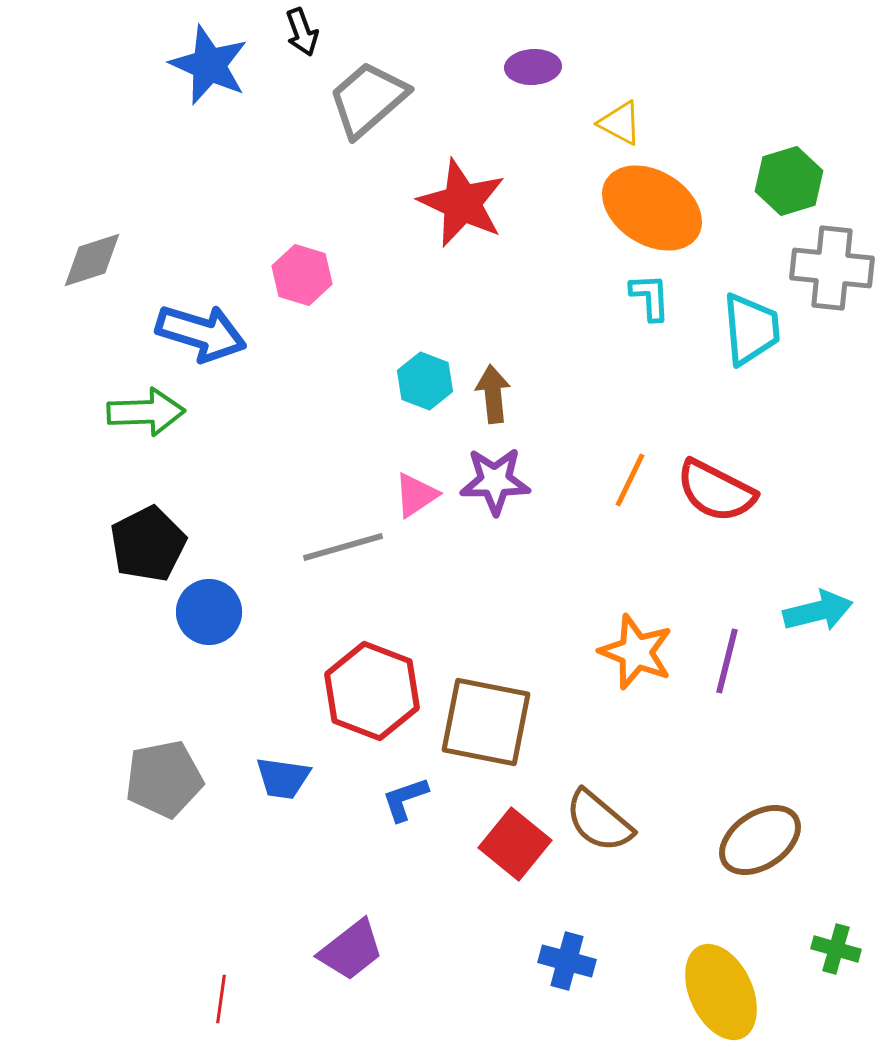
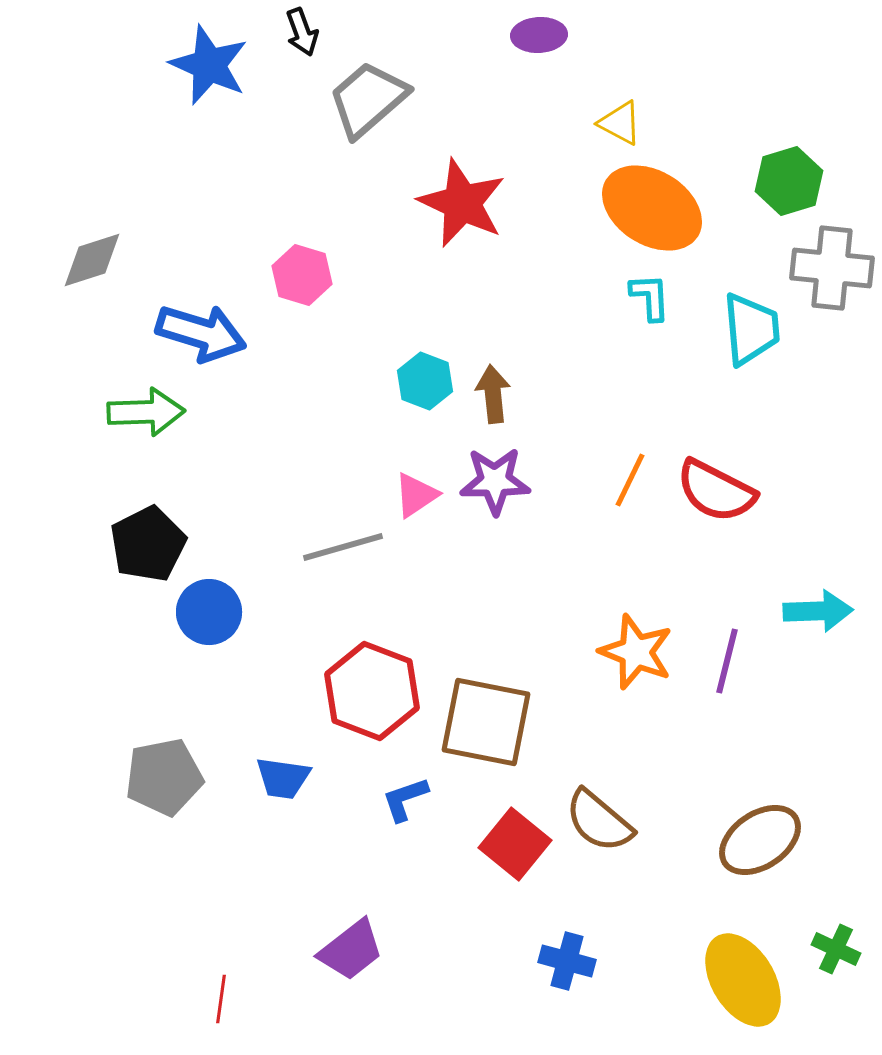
purple ellipse: moved 6 px right, 32 px up
cyan arrow: rotated 12 degrees clockwise
gray pentagon: moved 2 px up
green cross: rotated 9 degrees clockwise
yellow ellipse: moved 22 px right, 12 px up; rotated 6 degrees counterclockwise
